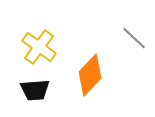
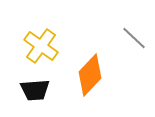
yellow cross: moved 2 px right, 1 px up
